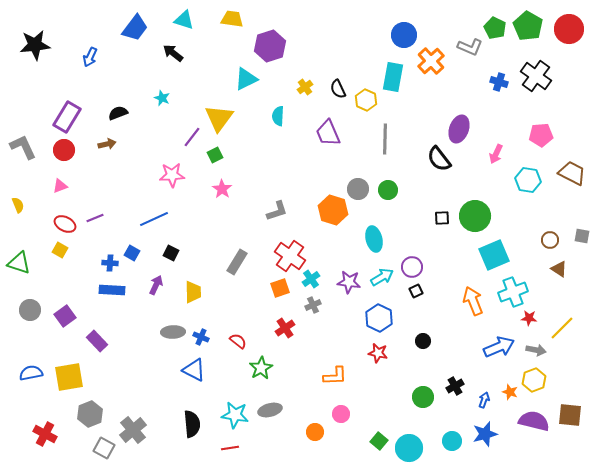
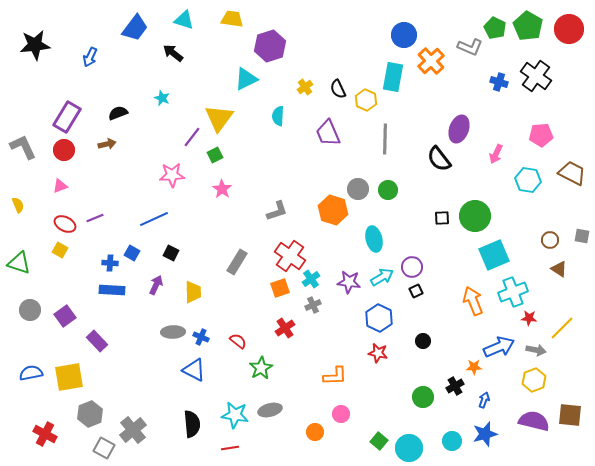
orange star at (510, 392): moved 36 px left, 25 px up; rotated 21 degrees counterclockwise
